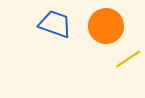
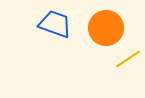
orange circle: moved 2 px down
